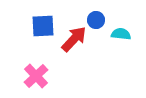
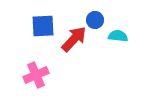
blue circle: moved 1 px left
cyan semicircle: moved 3 px left, 2 px down
pink cross: moved 1 px up; rotated 20 degrees clockwise
